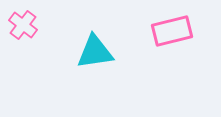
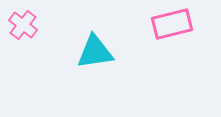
pink rectangle: moved 7 px up
